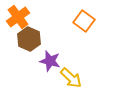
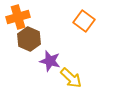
orange cross: rotated 20 degrees clockwise
